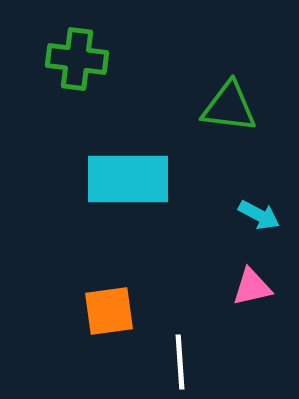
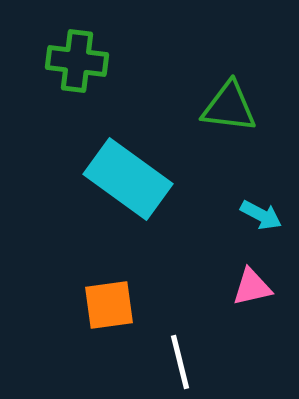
green cross: moved 2 px down
cyan rectangle: rotated 36 degrees clockwise
cyan arrow: moved 2 px right
orange square: moved 6 px up
white line: rotated 10 degrees counterclockwise
